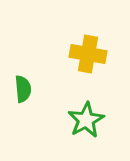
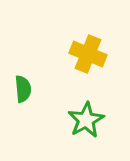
yellow cross: rotated 12 degrees clockwise
